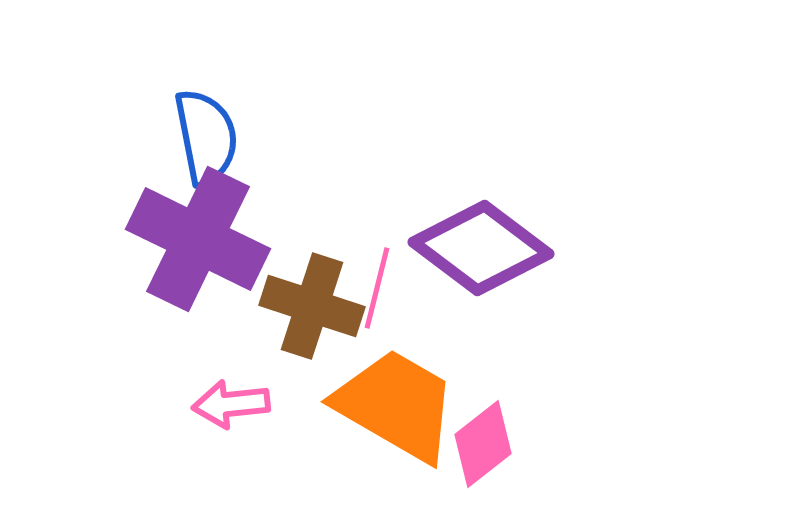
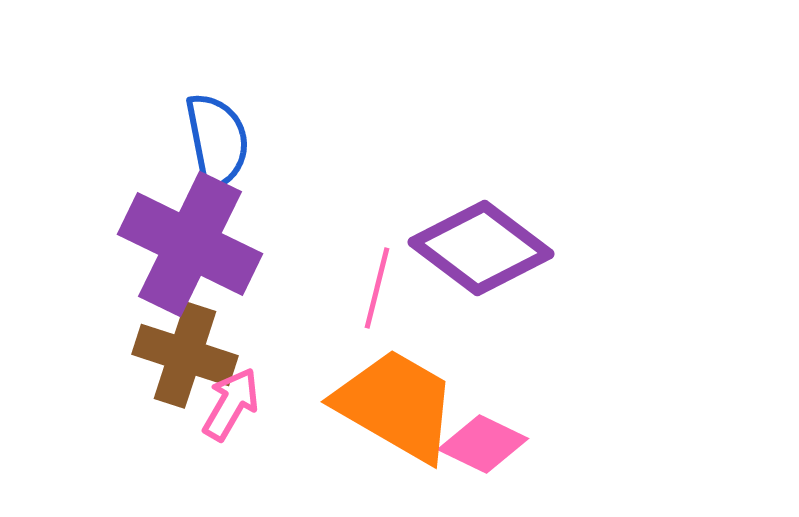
blue semicircle: moved 11 px right, 4 px down
purple cross: moved 8 px left, 5 px down
brown cross: moved 127 px left, 49 px down
pink arrow: rotated 126 degrees clockwise
pink diamond: rotated 64 degrees clockwise
